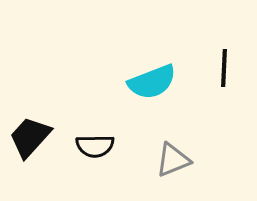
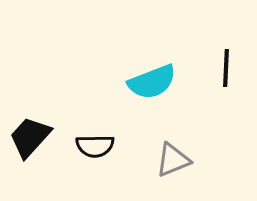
black line: moved 2 px right
